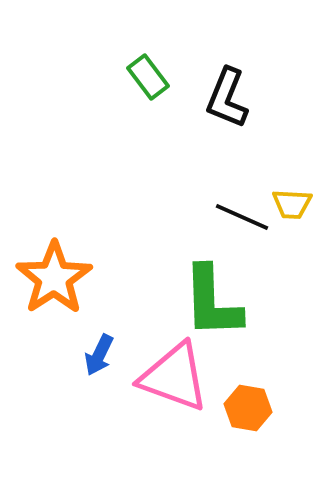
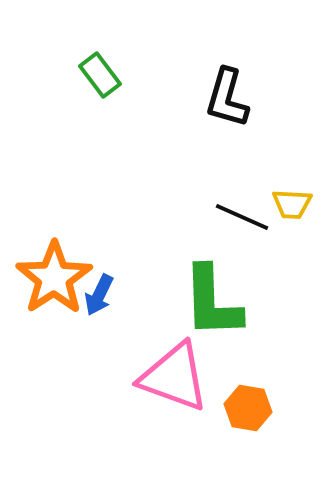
green rectangle: moved 48 px left, 2 px up
black L-shape: rotated 6 degrees counterclockwise
blue arrow: moved 60 px up
